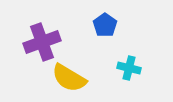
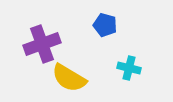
blue pentagon: rotated 20 degrees counterclockwise
purple cross: moved 2 px down
